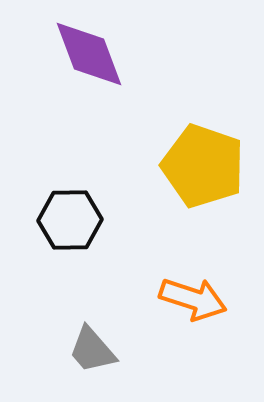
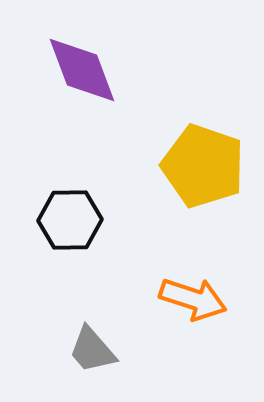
purple diamond: moved 7 px left, 16 px down
